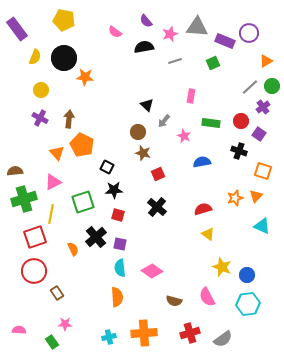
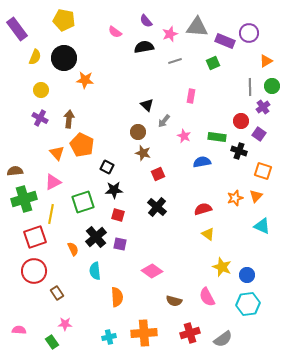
orange star at (85, 77): moved 3 px down
gray line at (250, 87): rotated 48 degrees counterclockwise
green rectangle at (211, 123): moved 6 px right, 14 px down
cyan semicircle at (120, 268): moved 25 px left, 3 px down
